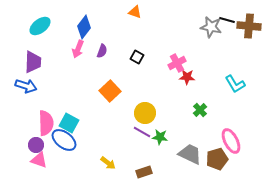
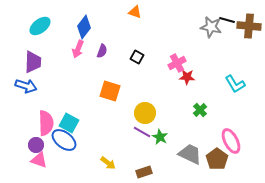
orange square: rotated 30 degrees counterclockwise
green star: rotated 21 degrees clockwise
brown pentagon: rotated 20 degrees counterclockwise
